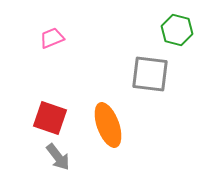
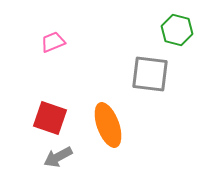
pink trapezoid: moved 1 px right, 4 px down
gray arrow: rotated 100 degrees clockwise
